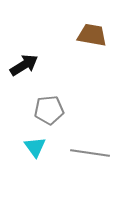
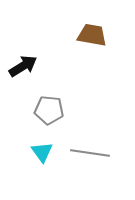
black arrow: moved 1 px left, 1 px down
gray pentagon: rotated 12 degrees clockwise
cyan triangle: moved 7 px right, 5 px down
